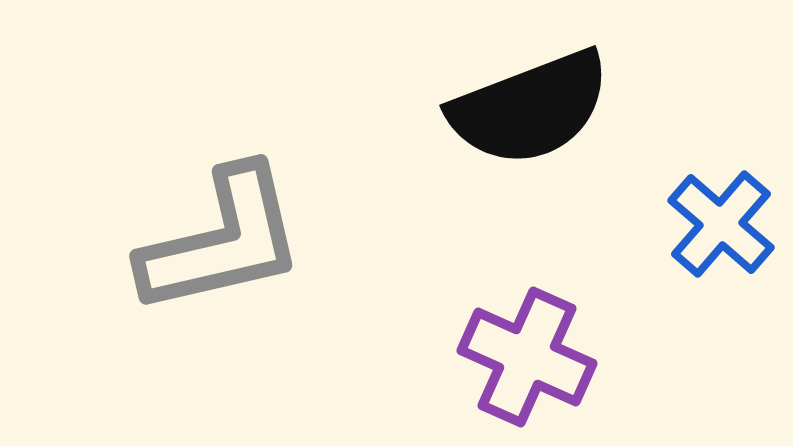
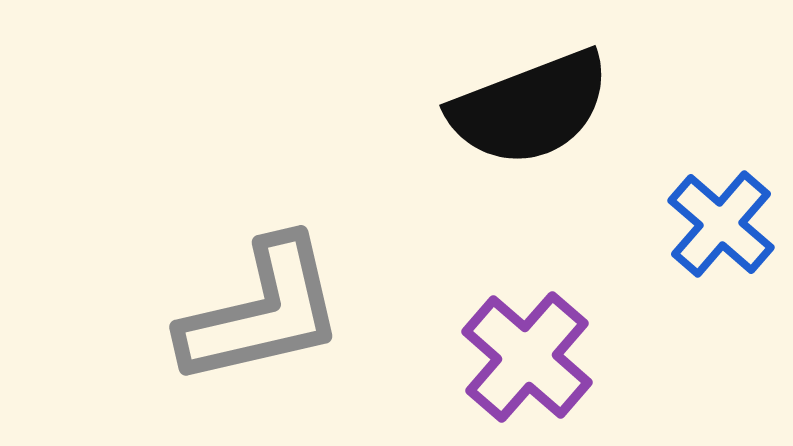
gray L-shape: moved 40 px right, 71 px down
purple cross: rotated 17 degrees clockwise
